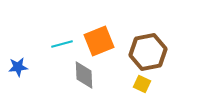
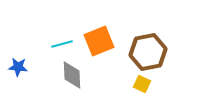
blue star: rotated 12 degrees clockwise
gray diamond: moved 12 px left
